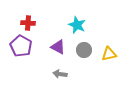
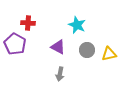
purple pentagon: moved 6 px left, 2 px up
gray circle: moved 3 px right
gray arrow: rotated 88 degrees counterclockwise
